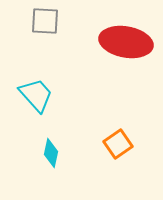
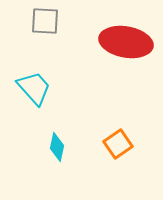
cyan trapezoid: moved 2 px left, 7 px up
cyan diamond: moved 6 px right, 6 px up
